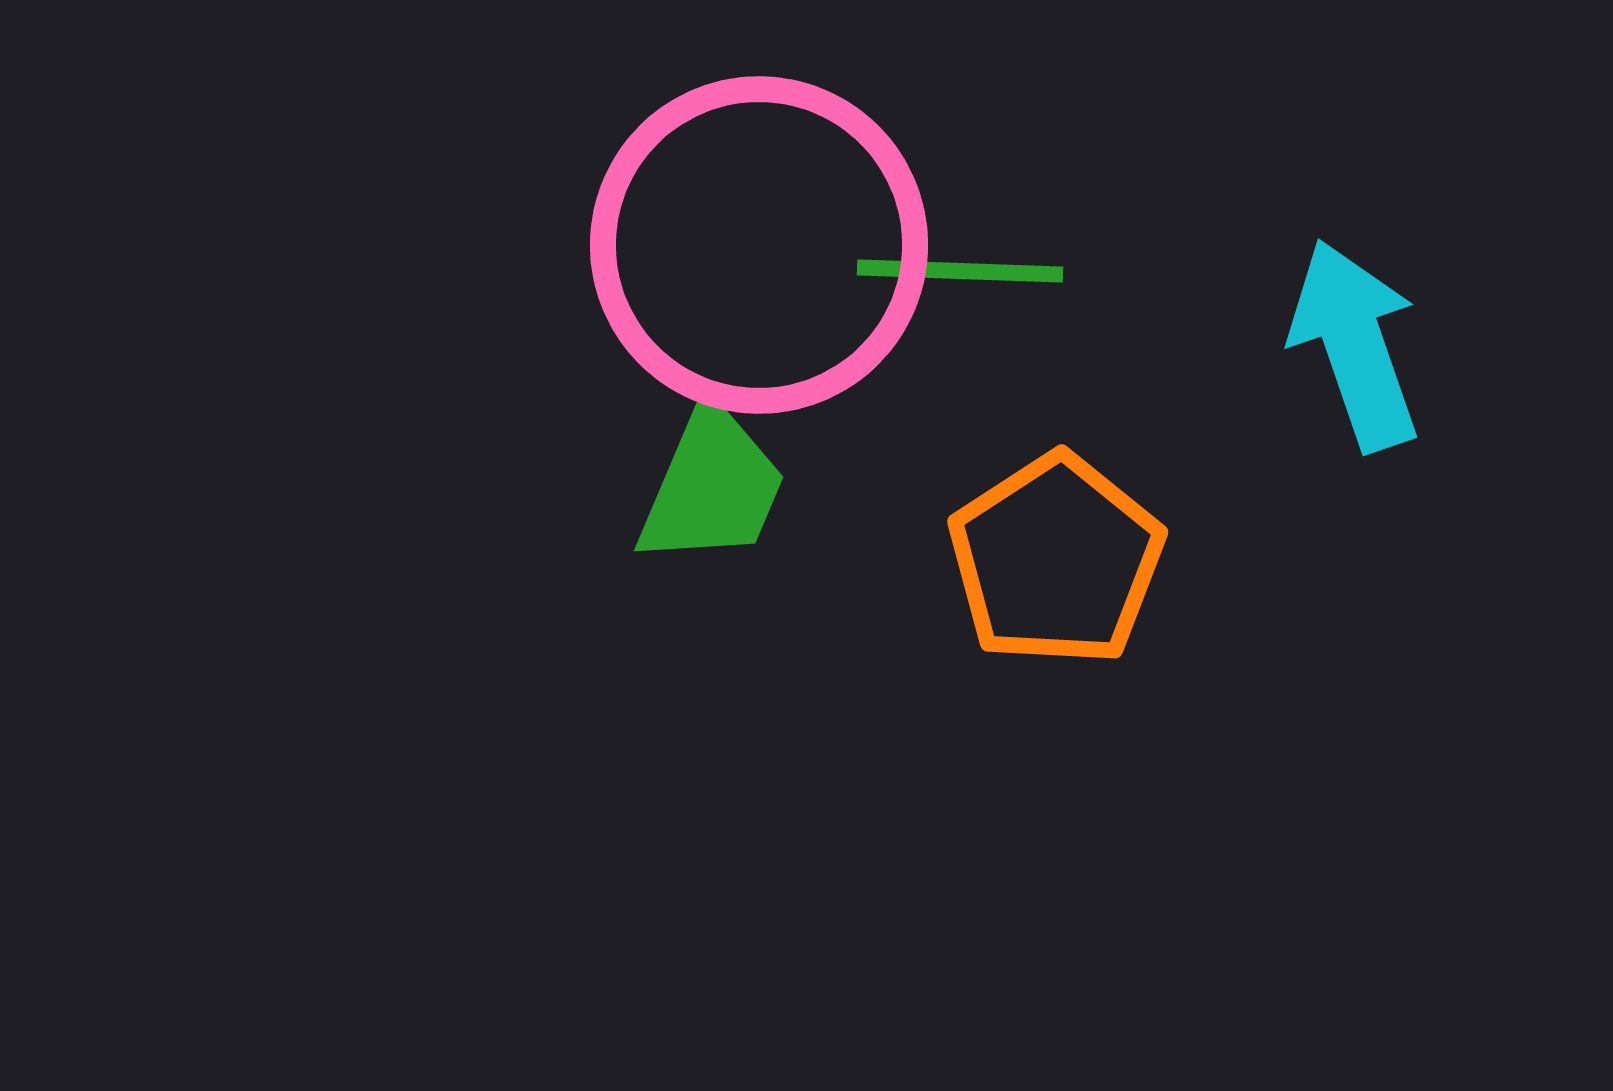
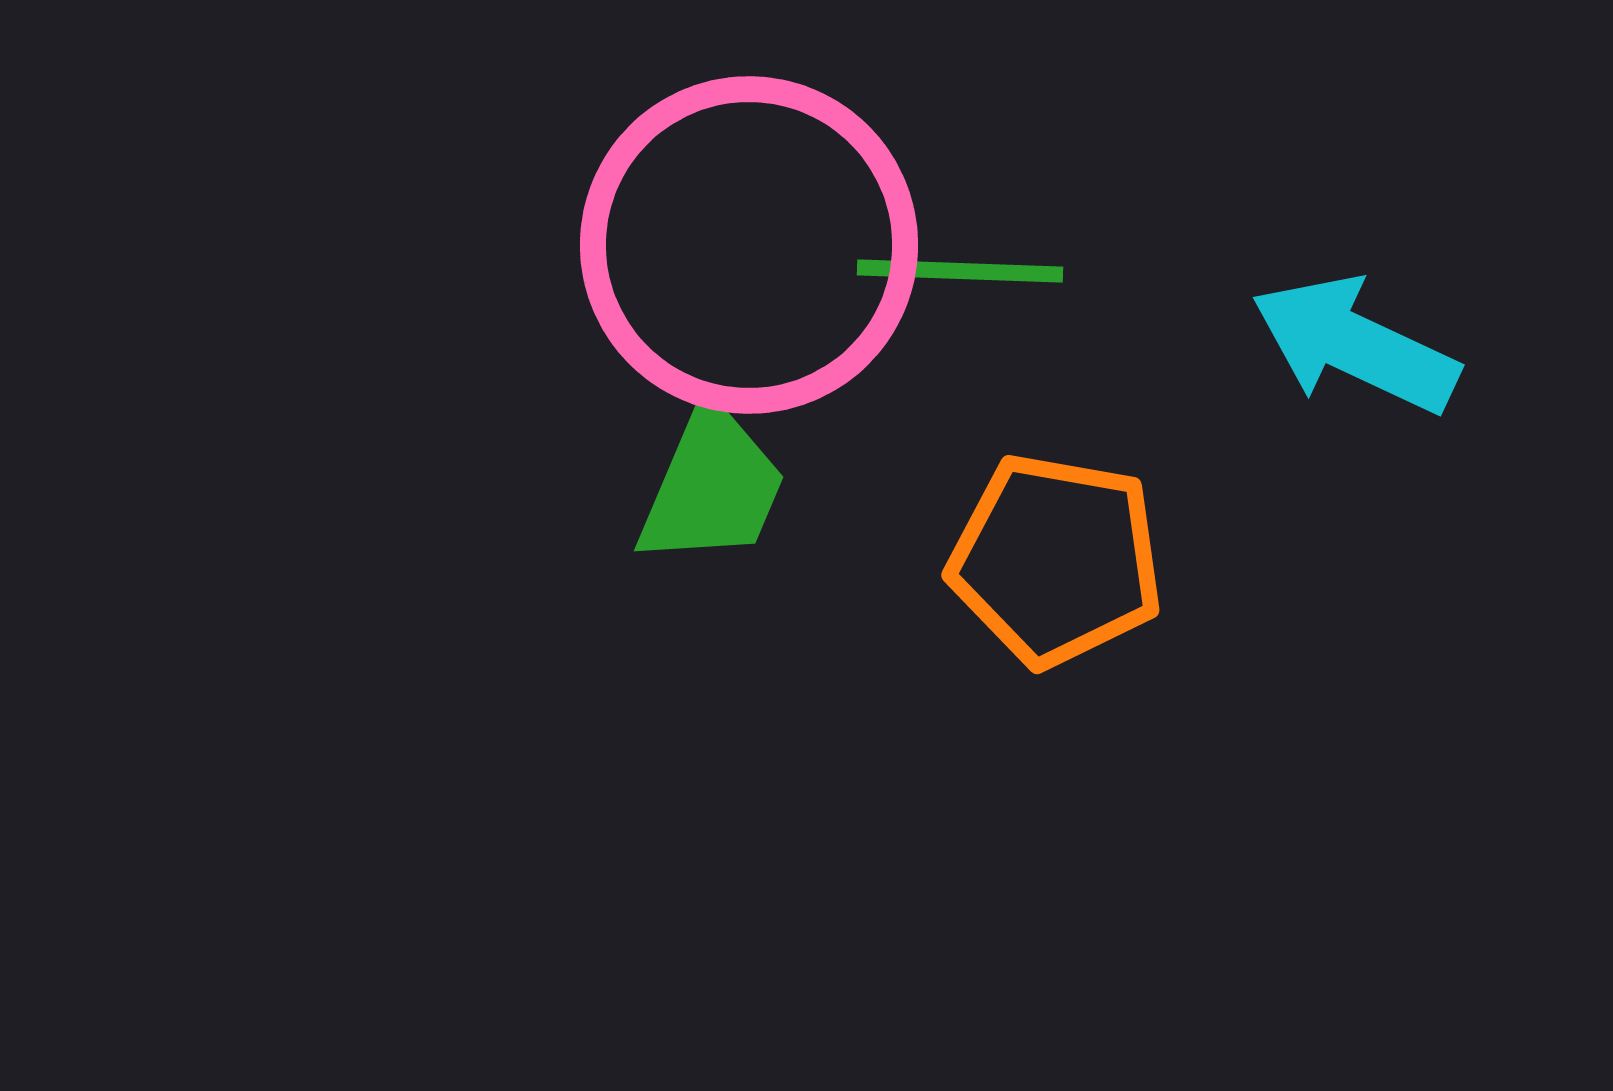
pink circle: moved 10 px left
cyan arrow: rotated 46 degrees counterclockwise
orange pentagon: rotated 29 degrees counterclockwise
